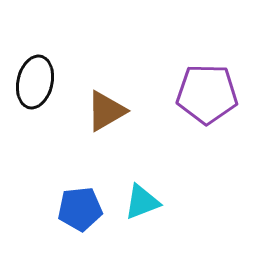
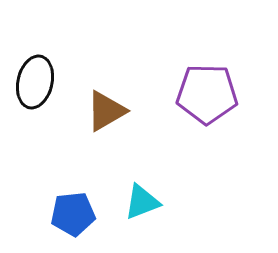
blue pentagon: moved 7 px left, 5 px down
